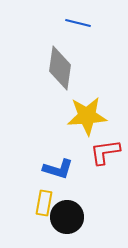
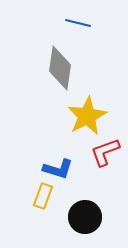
yellow star: rotated 24 degrees counterclockwise
red L-shape: rotated 12 degrees counterclockwise
yellow rectangle: moved 1 px left, 7 px up; rotated 10 degrees clockwise
black circle: moved 18 px right
